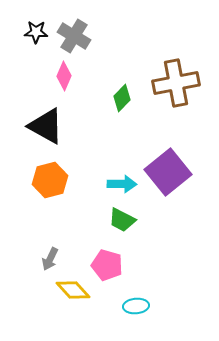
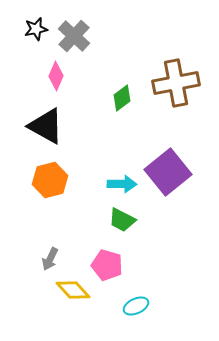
black star: moved 3 px up; rotated 15 degrees counterclockwise
gray cross: rotated 12 degrees clockwise
pink diamond: moved 8 px left
green diamond: rotated 8 degrees clockwise
cyan ellipse: rotated 20 degrees counterclockwise
